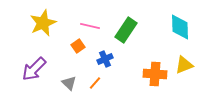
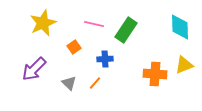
pink line: moved 4 px right, 2 px up
orange square: moved 4 px left, 1 px down
blue cross: rotated 21 degrees clockwise
